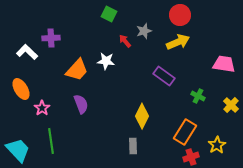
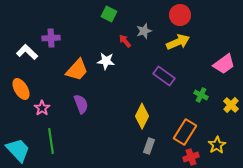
pink trapezoid: rotated 135 degrees clockwise
green cross: moved 3 px right, 1 px up
gray rectangle: moved 16 px right; rotated 21 degrees clockwise
